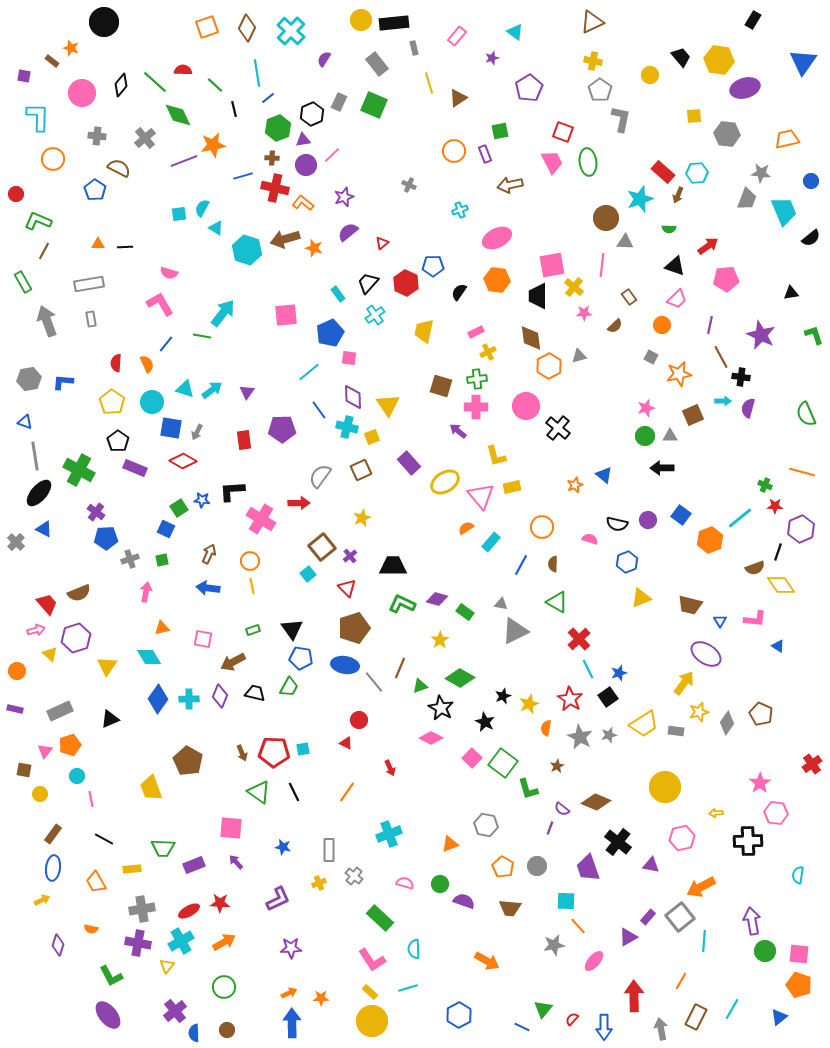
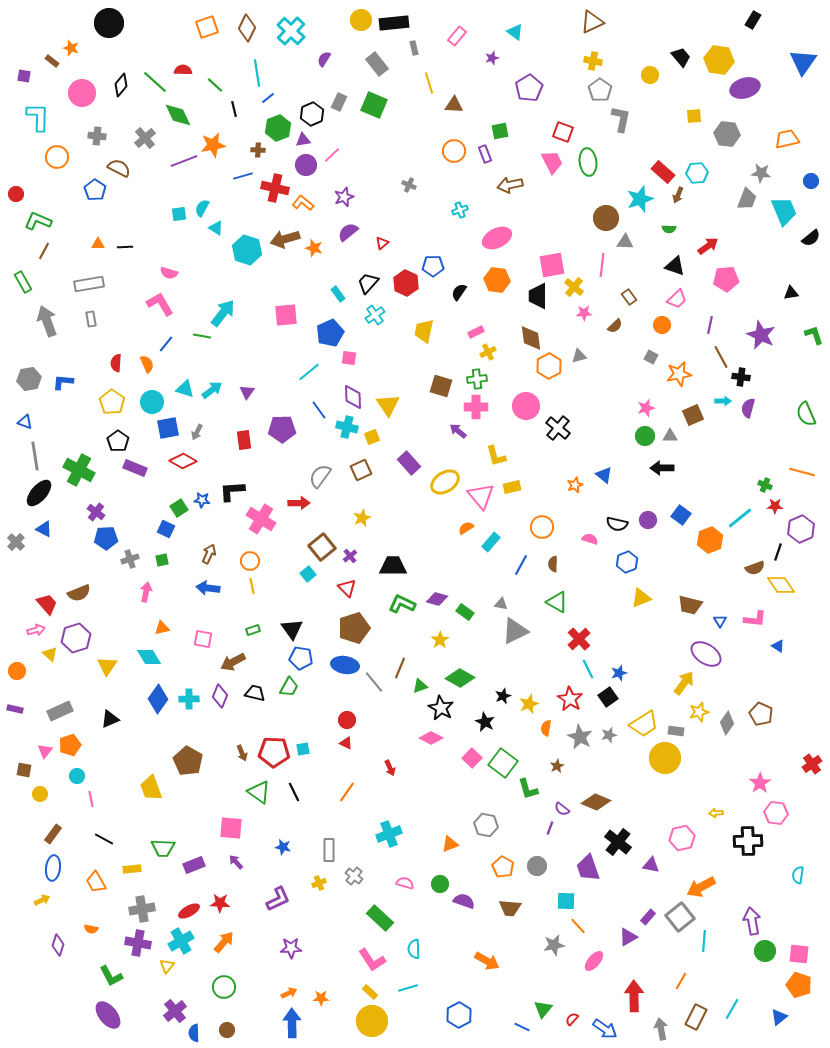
black circle at (104, 22): moved 5 px right, 1 px down
brown triangle at (458, 98): moved 4 px left, 7 px down; rotated 36 degrees clockwise
brown cross at (272, 158): moved 14 px left, 8 px up
orange circle at (53, 159): moved 4 px right, 2 px up
blue square at (171, 428): moved 3 px left; rotated 20 degrees counterclockwise
red circle at (359, 720): moved 12 px left
yellow circle at (665, 787): moved 29 px up
orange arrow at (224, 942): rotated 20 degrees counterclockwise
blue arrow at (604, 1027): moved 1 px right, 2 px down; rotated 55 degrees counterclockwise
